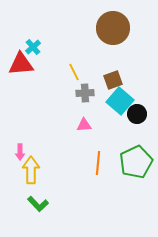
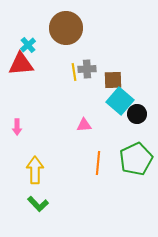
brown circle: moved 47 px left
cyan cross: moved 5 px left, 2 px up
yellow line: rotated 18 degrees clockwise
brown square: rotated 18 degrees clockwise
gray cross: moved 2 px right, 24 px up
pink arrow: moved 3 px left, 25 px up
green pentagon: moved 3 px up
yellow arrow: moved 4 px right
